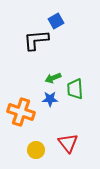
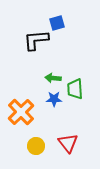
blue square: moved 1 px right, 2 px down; rotated 14 degrees clockwise
green arrow: rotated 28 degrees clockwise
blue star: moved 4 px right
orange cross: rotated 28 degrees clockwise
yellow circle: moved 4 px up
